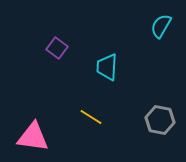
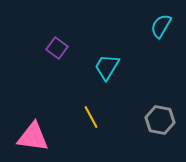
cyan trapezoid: rotated 28 degrees clockwise
yellow line: rotated 30 degrees clockwise
